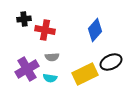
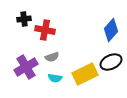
blue diamond: moved 16 px right
gray semicircle: rotated 16 degrees counterclockwise
purple cross: moved 1 px left, 2 px up
cyan semicircle: moved 5 px right
